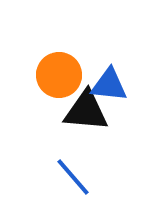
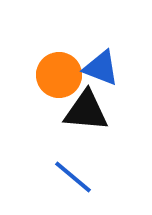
blue triangle: moved 8 px left, 17 px up; rotated 15 degrees clockwise
blue line: rotated 9 degrees counterclockwise
